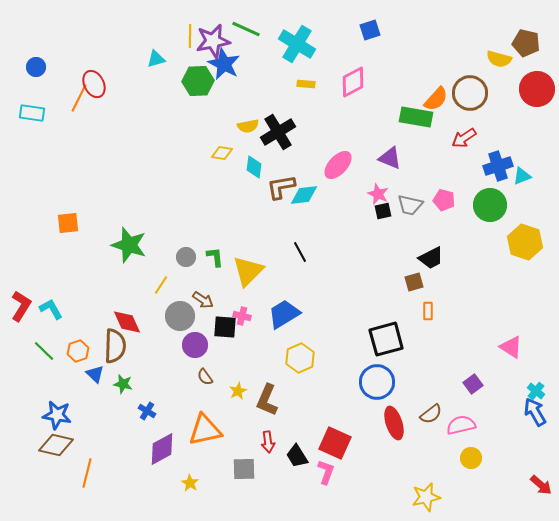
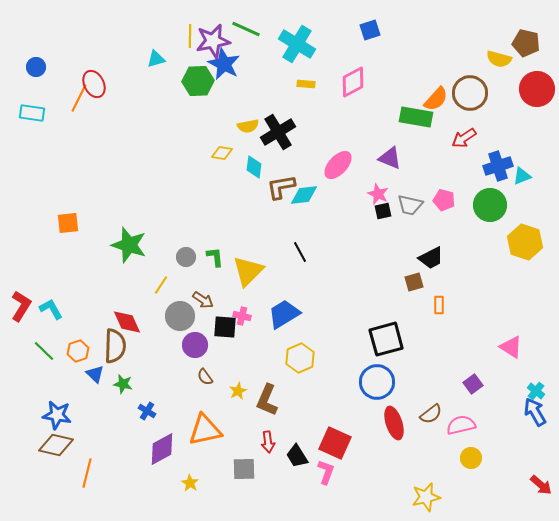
orange rectangle at (428, 311): moved 11 px right, 6 px up
